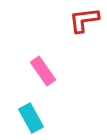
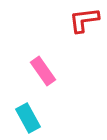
cyan rectangle: moved 3 px left
